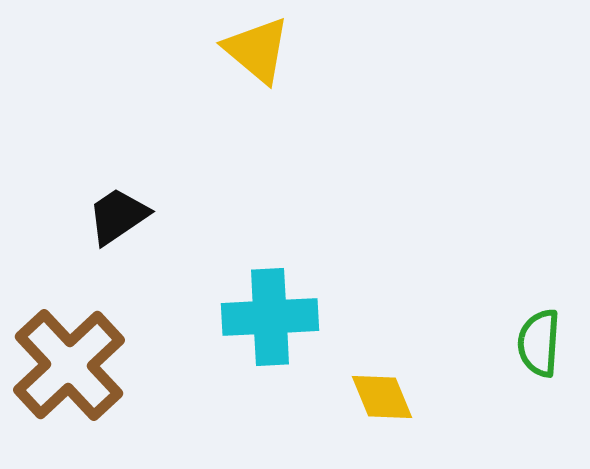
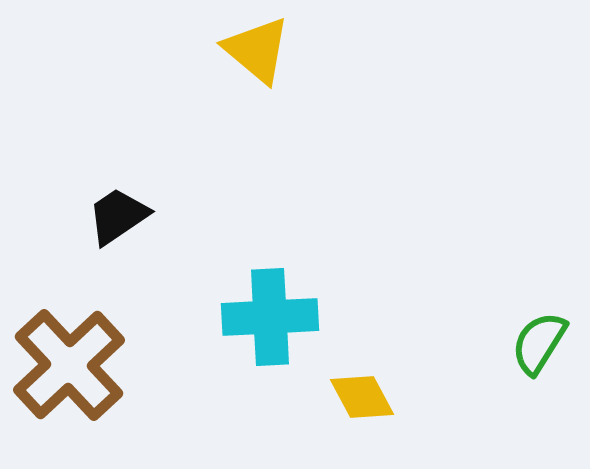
green semicircle: rotated 28 degrees clockwise
yellow diamond: moved 20 px left; rotated 6 degrees counterclockwise
